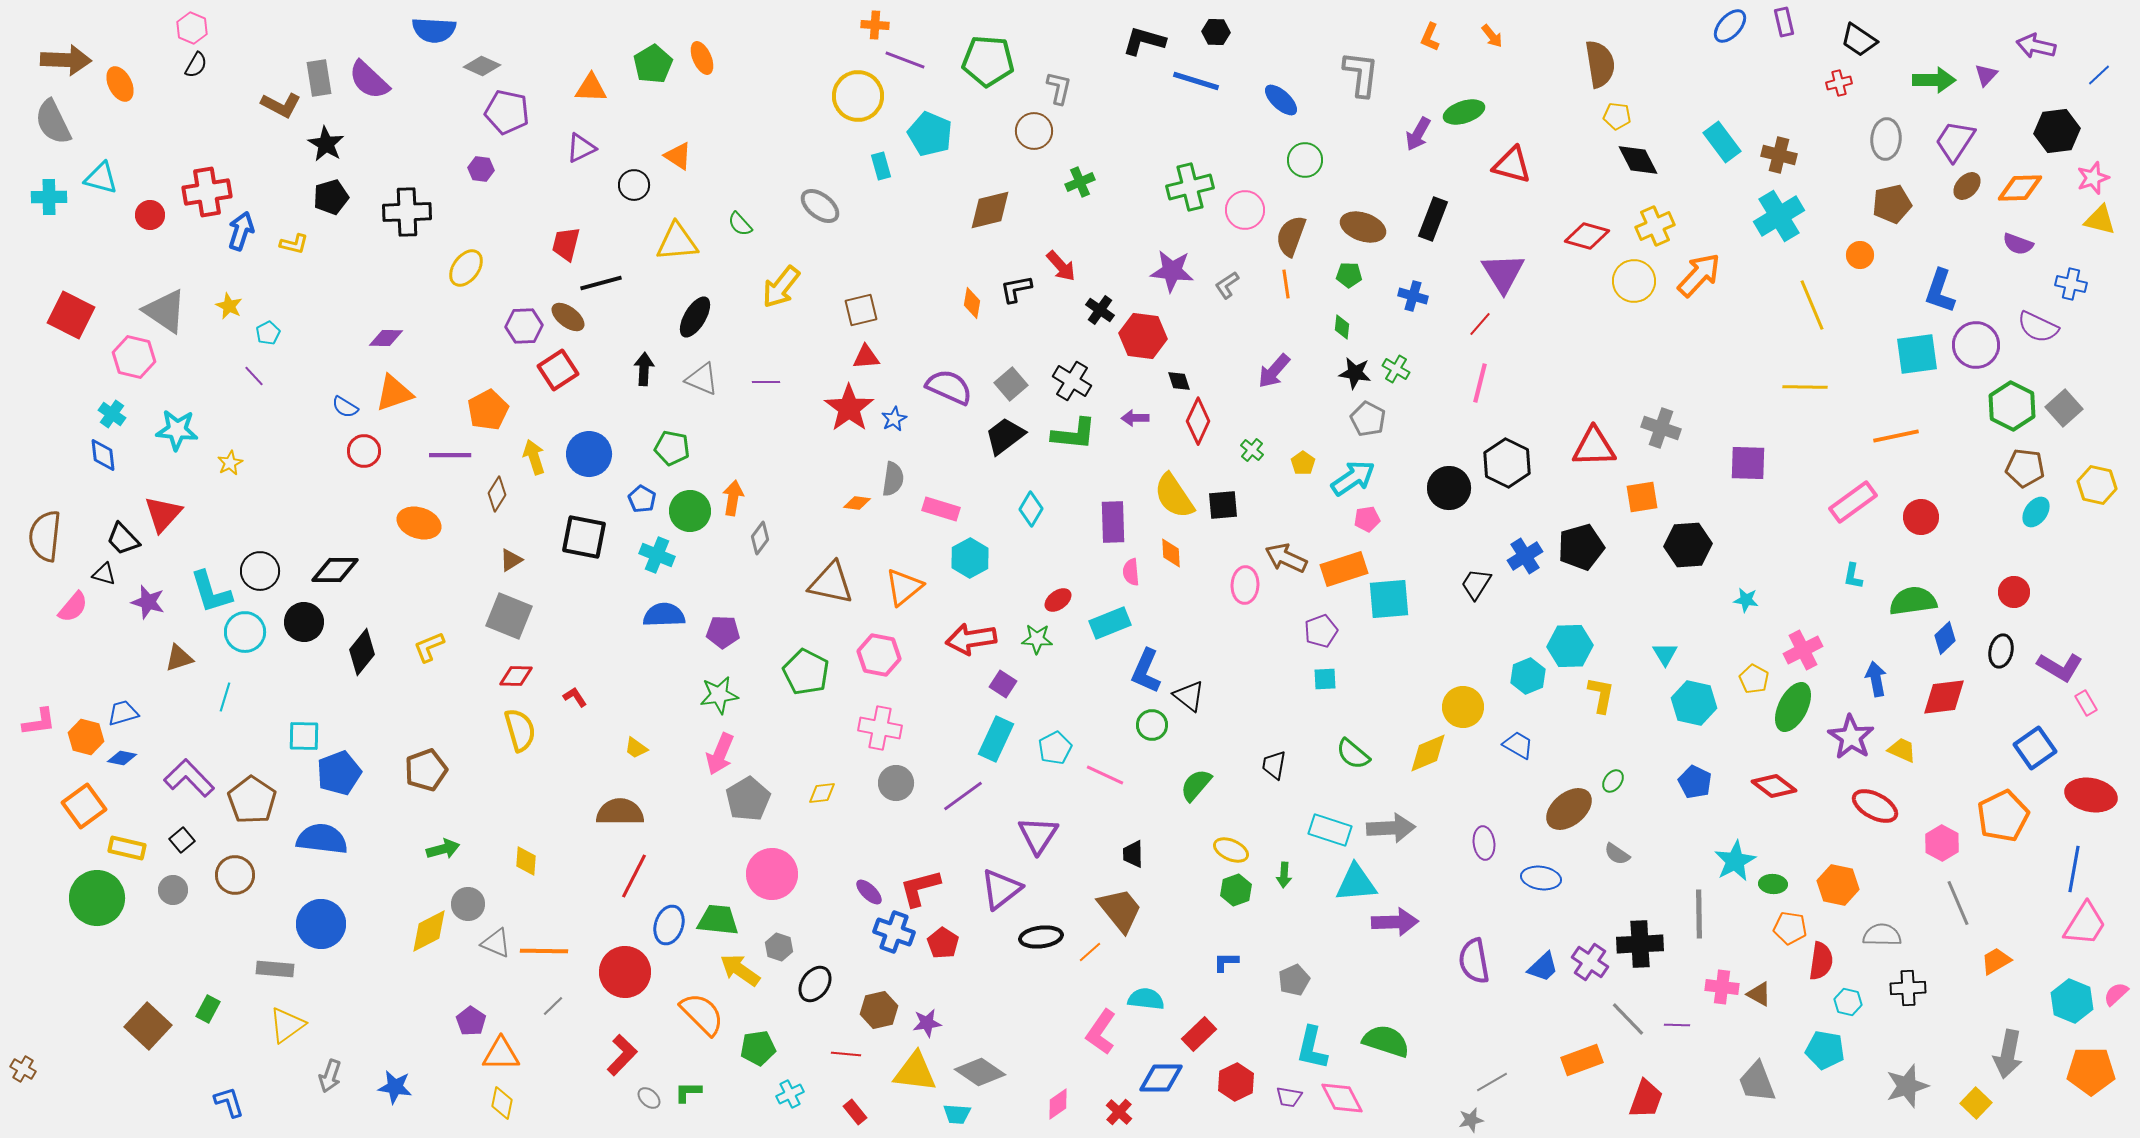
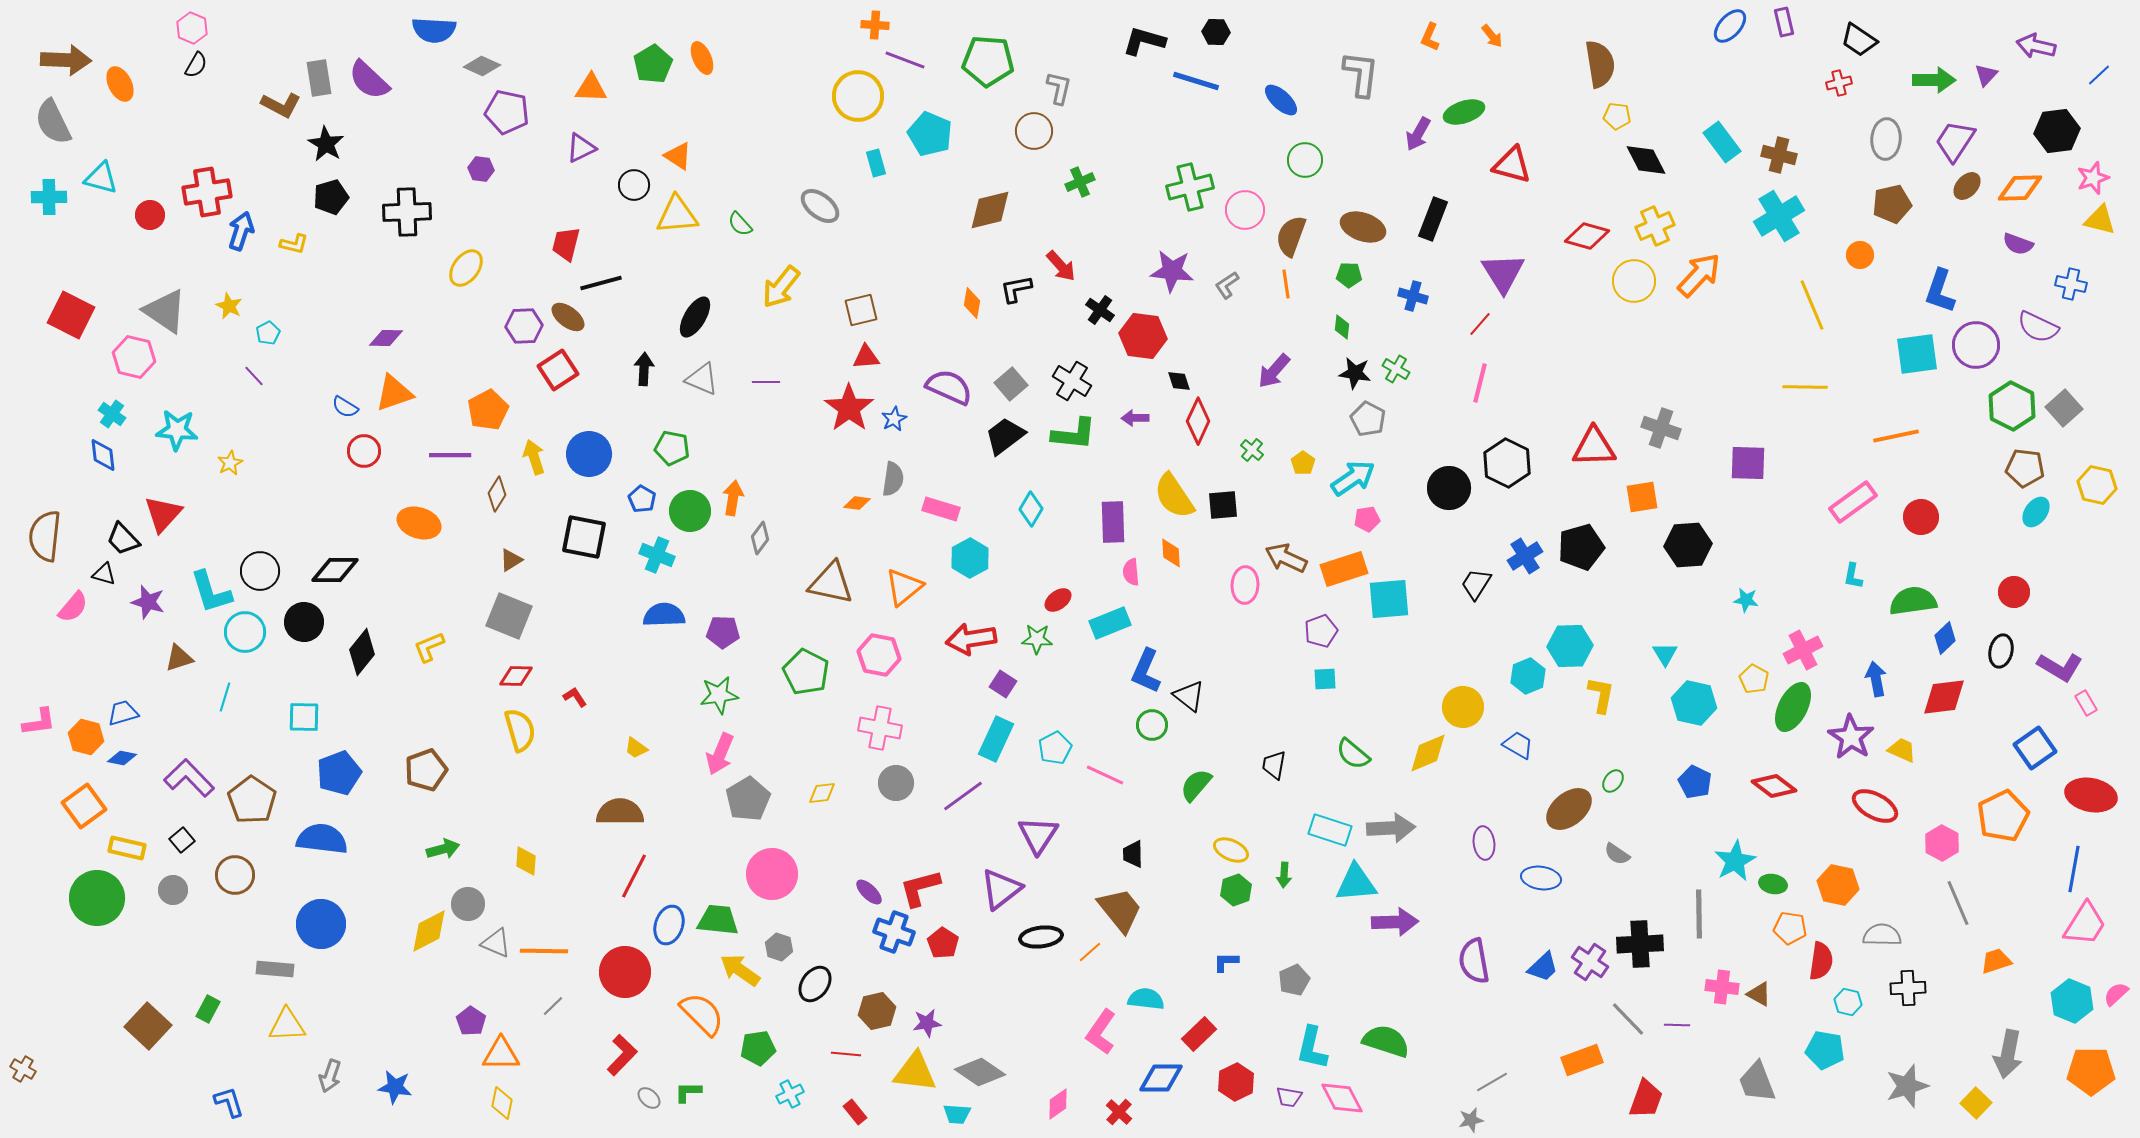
black diamond at (1638, 160): moved 8 px right
cyan rectangle at (881, 166): moved 5 px left, 3 px up
yellow triangle at (677, 242): moved 27 px up
cyan square at (304, 736): moved 19 px up
green ellipse at (1773, 884): rotated 8 degrees clockwise
orange trapezoid at (1996, 961): rotated 12 degrees clockwise
brown hexagon at (879, 1010): moved 2 px left, 1 px down
yellow triangle at (287, 1025): rotated 33 degrees clockwise
